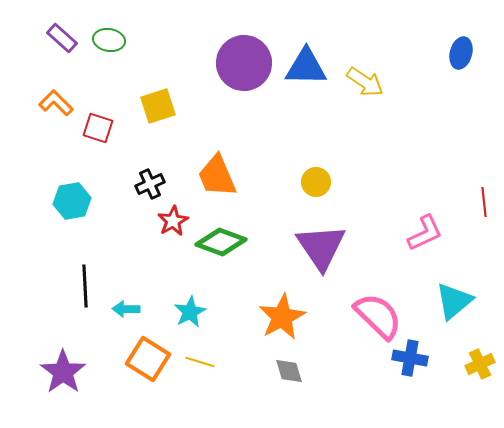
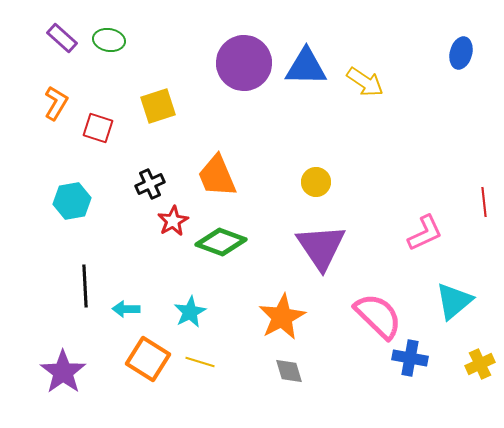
orange L-shape: rotated 76 degrees clockwise
